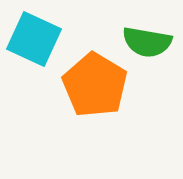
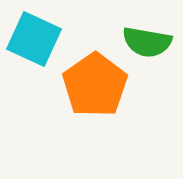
orange pentagon: rotated 6 degrees clockwise
